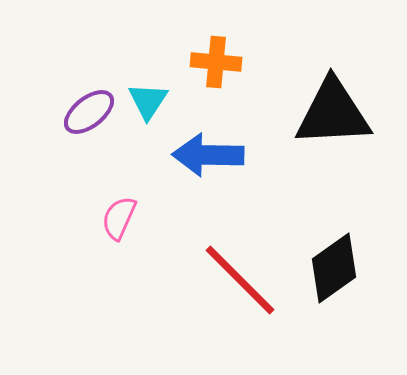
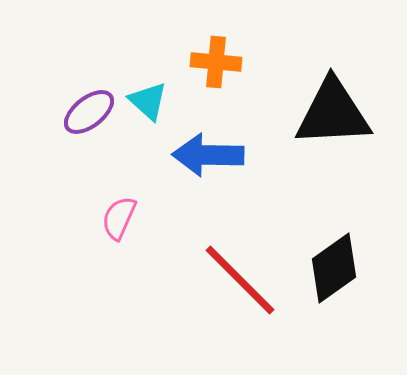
cyan triangle: rotated 21 degrees counterclockwise
